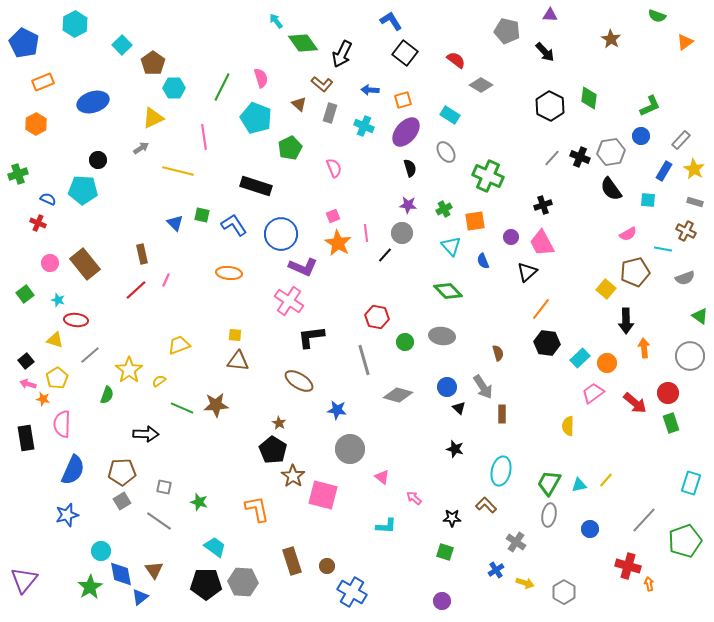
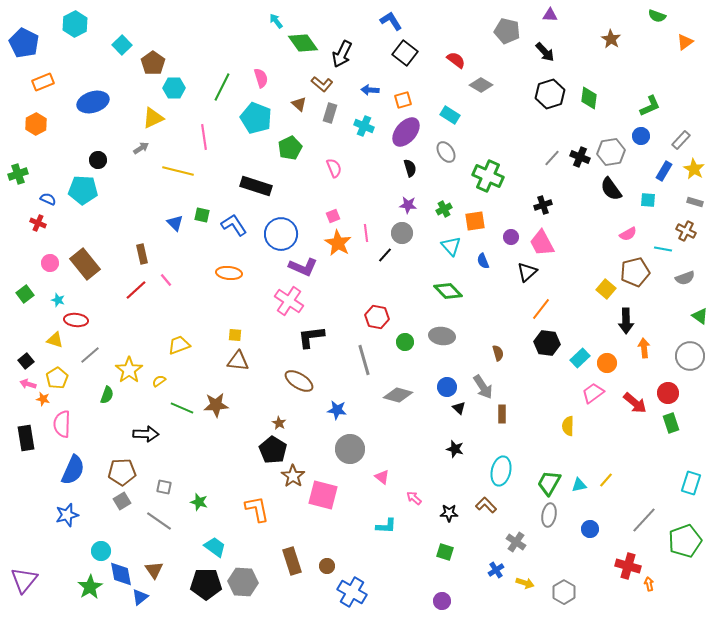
black hexagon at (550, 106): moved 12 px up; rotated 16 degrees clockwise
pink line at (166, 280): rotated 64 degrees counterclockwise
black star at (452, 518): moved 3 px left, 5 px up
